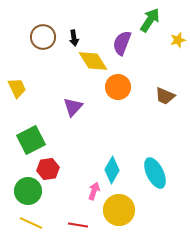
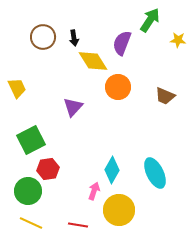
yellow star: rotated 21 degrees clockwise
